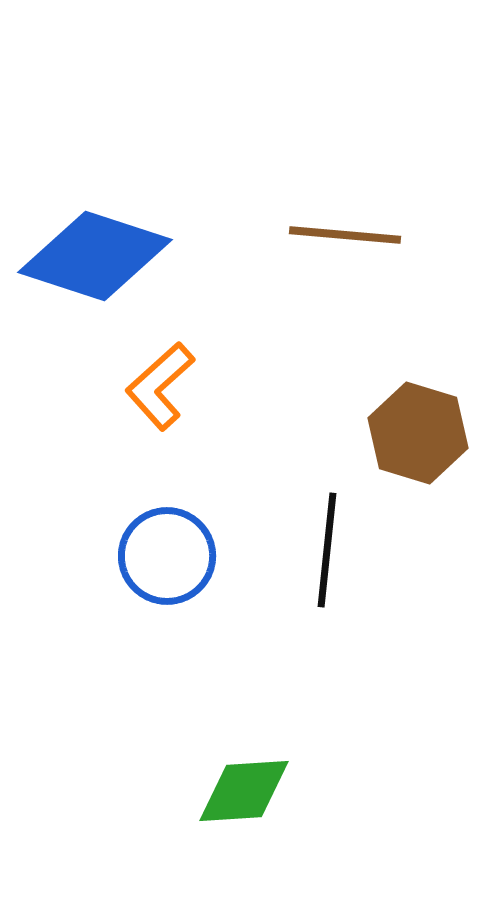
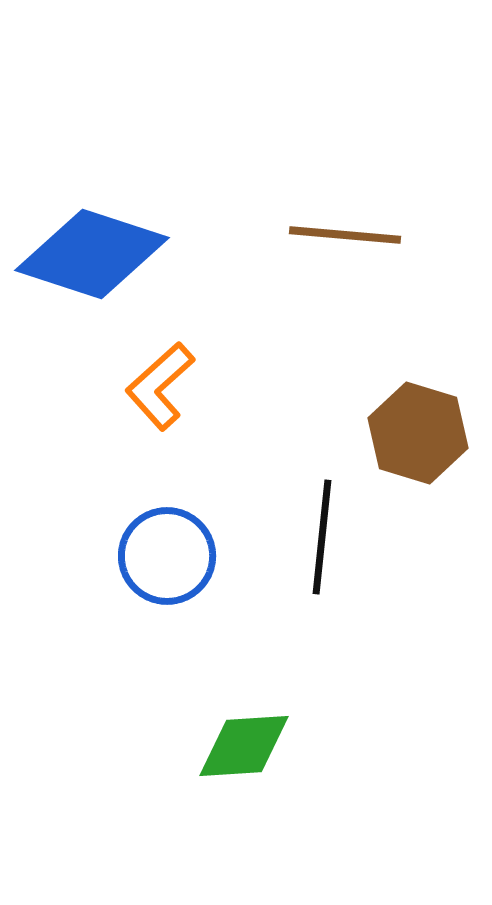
blue diamond: moved 3 px left, 2 px up
black line: moved 5 px left, 13 px up
green diamond: moved 45 px up
